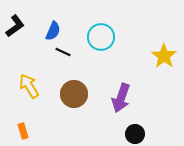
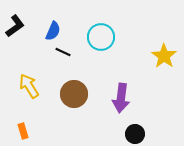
purple arrow: rotated 12 degrees counterclockwise
